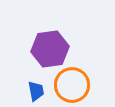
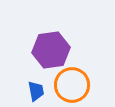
purple hexagon: moved 1 px right, 1 px down
